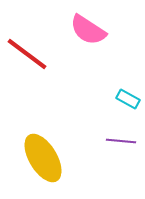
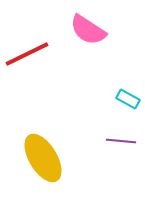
red line: rotated 63 degrees counterclockwise
